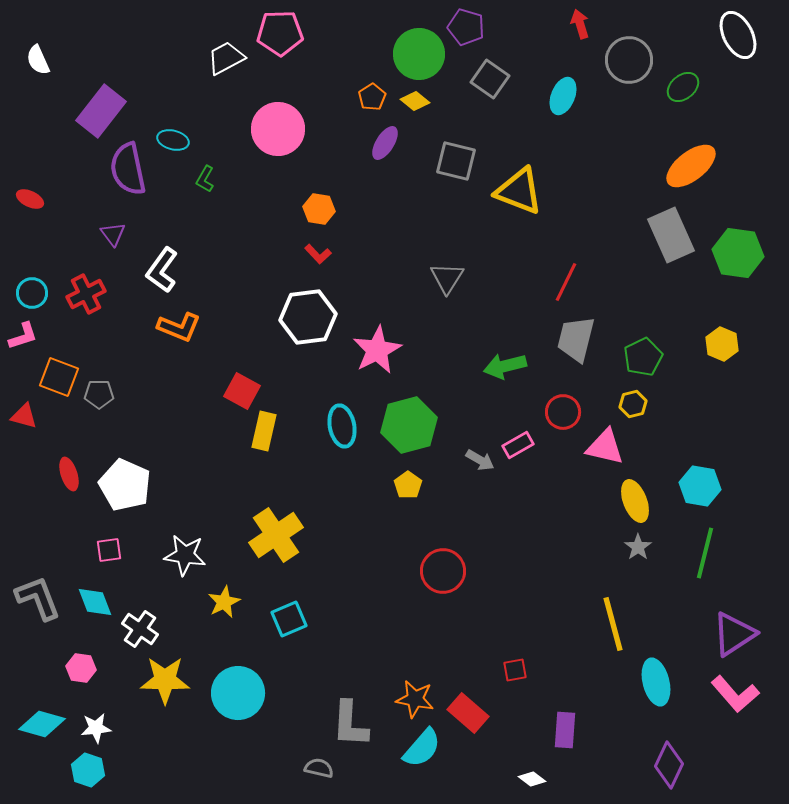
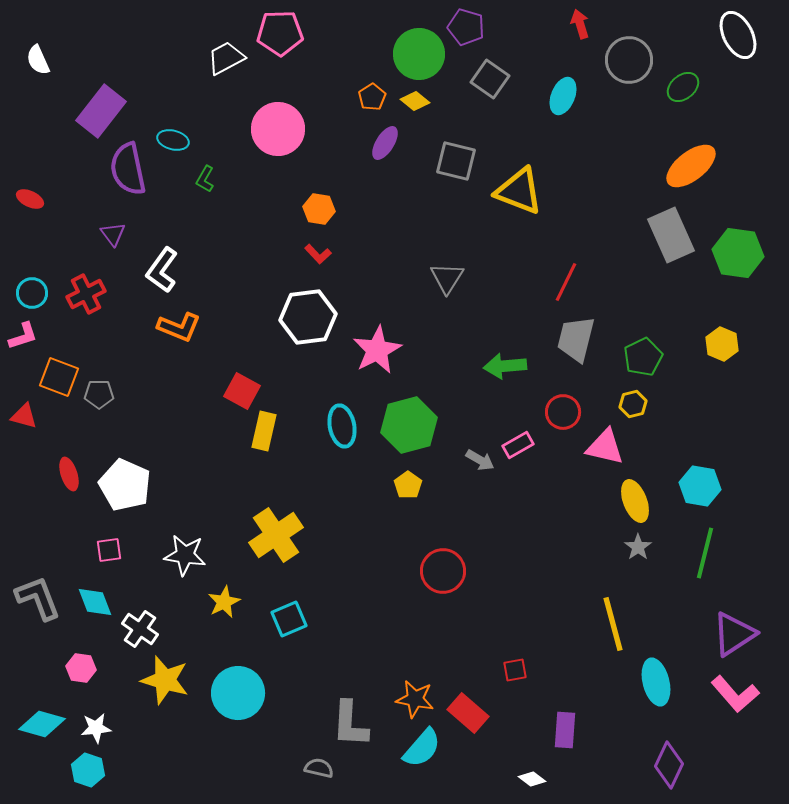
green arrow at (505, 366): rotated 9 degrees clockwise
yellow star at (165, 680): rotated 15 degrees clockwise
